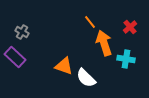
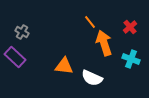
cyan cross: moved 5 px right; rotated 12 degrees clockwise
orange triangle: rotated 12 degrees counterclockwise
white semicircle: moved 6 px right; rotated 20 degrees counterclockwise
